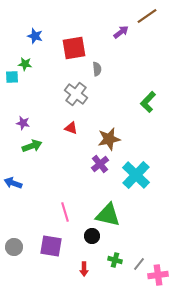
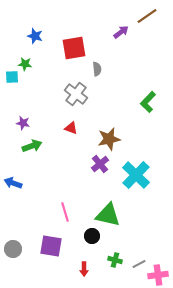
gray circle: moved 1 px left, 2 px down
gray line: rotated 24 degrees clockwise
